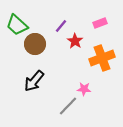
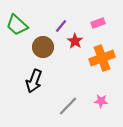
pink rectangle: moved 2 px left
brown circle: moved 8 px right, 3 px down
black arrow: rotated 20 degrees counterclockwise
pink star: moved 17 px right, 12 px down
